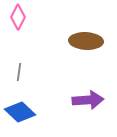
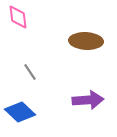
pink diamond: rotated 35 degrees counterclockwise
gray line: moved 11 px right; rotated 42 degrees counterclockwise
